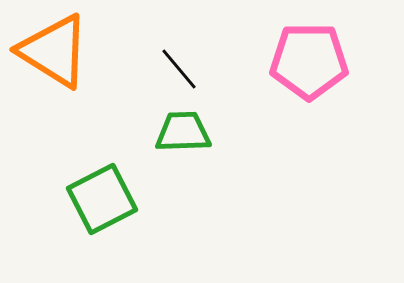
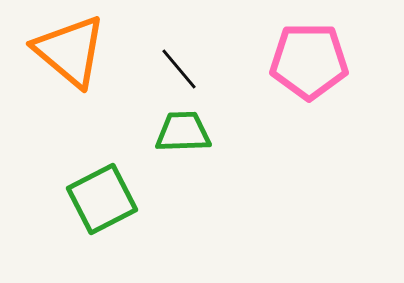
orange triangle: moved 16 px right; rotated 8 degrees clockwise
